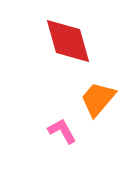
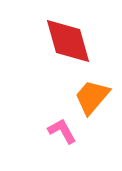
orange trapezoid: moved 6 px left, 2 px up
